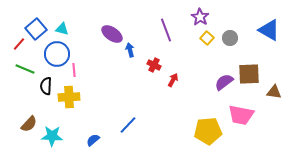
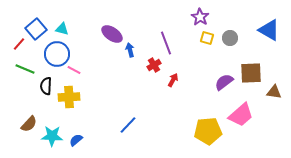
purple line: moved 13 px down
yellow square: rotated 24 degrees counterclockwise
red cross: rotated 32 degrees clockwise
pink line: rotated 56 degrees counterclockwise
brown square: moved 2 px right, 1 px up
pink trapezoid: rotated 52 degrees counterclockwise
blue semicircle: moved 17 px left
